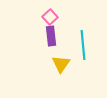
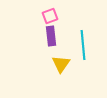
pink square: moved 1 px up; rotated 21 degrees clockwise
